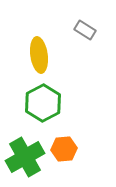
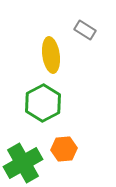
yellow ellipse: moved 12 px right
green cross: moved 2 px left, 6 px down
